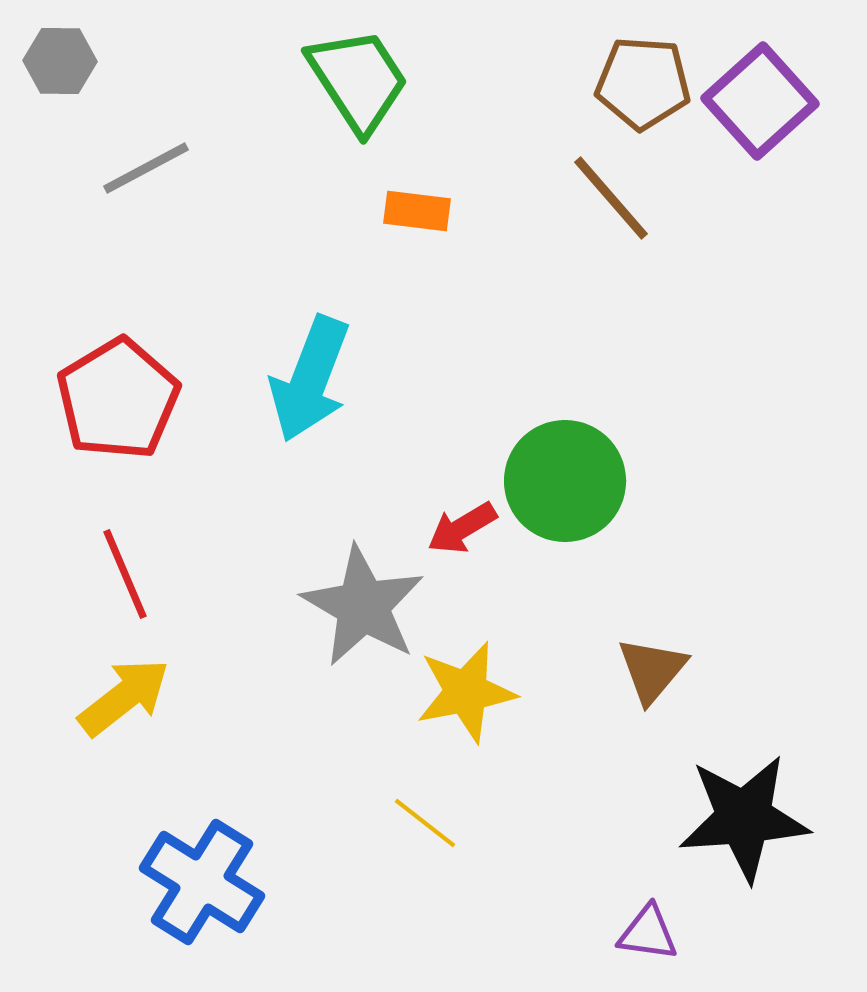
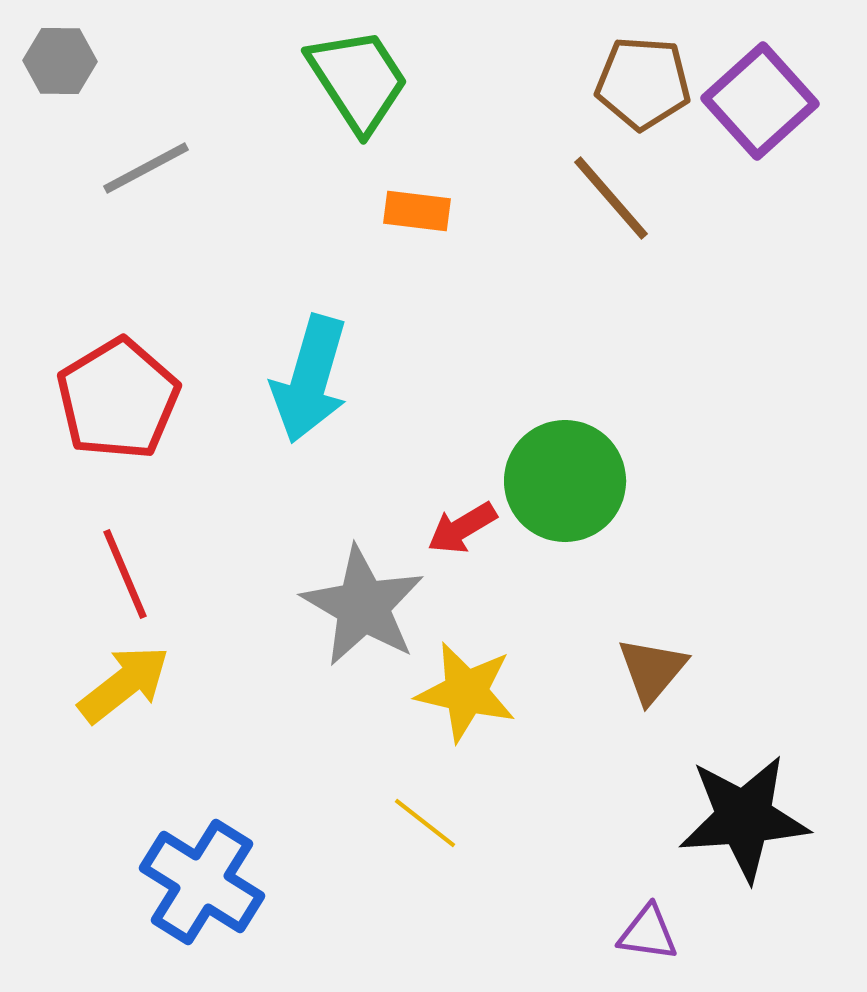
cyan arrow: rotated 5 degrees counterclockwise
yellow star: rotated 24 degrees clockwise
yellow arrow: moved 13 px up
